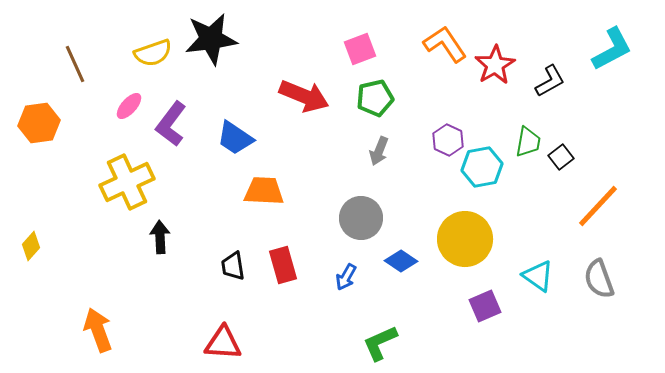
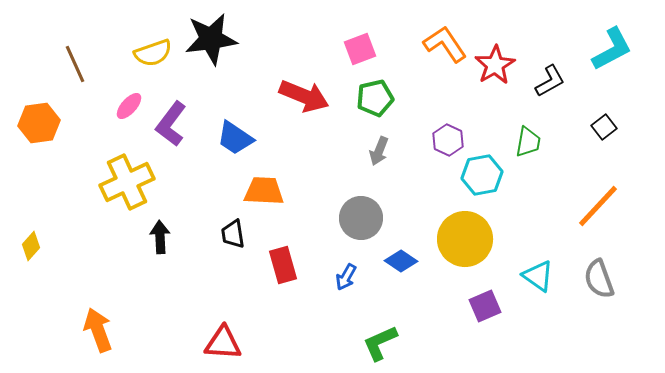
black square: moved 43 px right, 30 px up
cyan hexagon: moved 8 px down
black trapezoid: moved 32 px up
